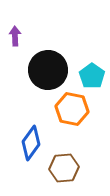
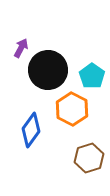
purple arrow: moved 6 px right, 12 px down; rotated 30 degrees clockwise
orange hexagon: rotated 16 degrees clockwise
blue diamond: moved 13 px up
brown hexagon: moved 25 px right, 10 px up; rotated 12 degrees counterclockwise
